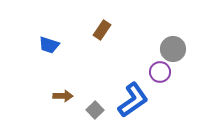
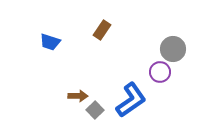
blue trapezoid: moved 1 px right, 3 px up
brown arrow: moved 15 px right
blue L-shape: moved 2 px left
